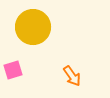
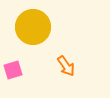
orange arrow: moved 6 px left, 10 px up
